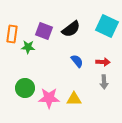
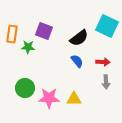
black semicircle: moved 8 px right, 9 px down
gray arrow: moved 2 px right
